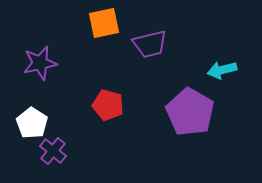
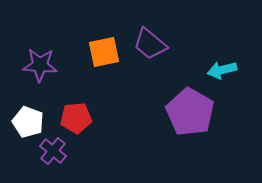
orange square: moved 29 px down
purple trapezoid: rotated 54 degrees clockwise
purple star: moved 2 px down; rotated 16 degrees clockwise
red pentagon: moved 32 px left, 13 px down; rotated 20 degrees counterclockwise
white pentagon: moved 4 px left, 1 px up; rotated 12 degrees counterclockwise
